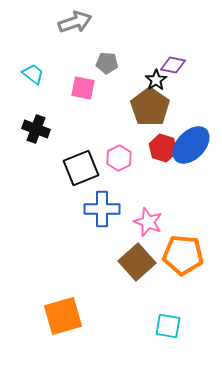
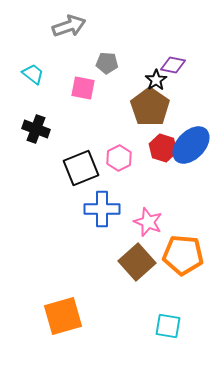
gray arrow: moved 6 px left, 4 px down
